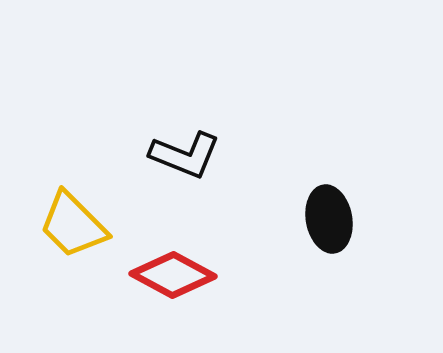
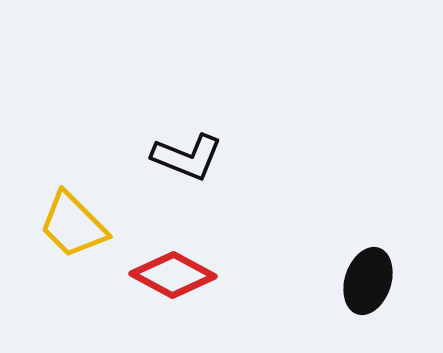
black L-shape: moved 2 px right, 2 px down
black ellipse: moved 39 px right, 62 px down; rotated 28 degrees clockwise
